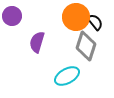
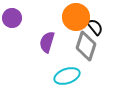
purple circle: moved 2 px down
black semicircle: moved 5 px down
purple semicircle: moved 10 px right
cyan ellipse: rotated 10 degrees clockwise
